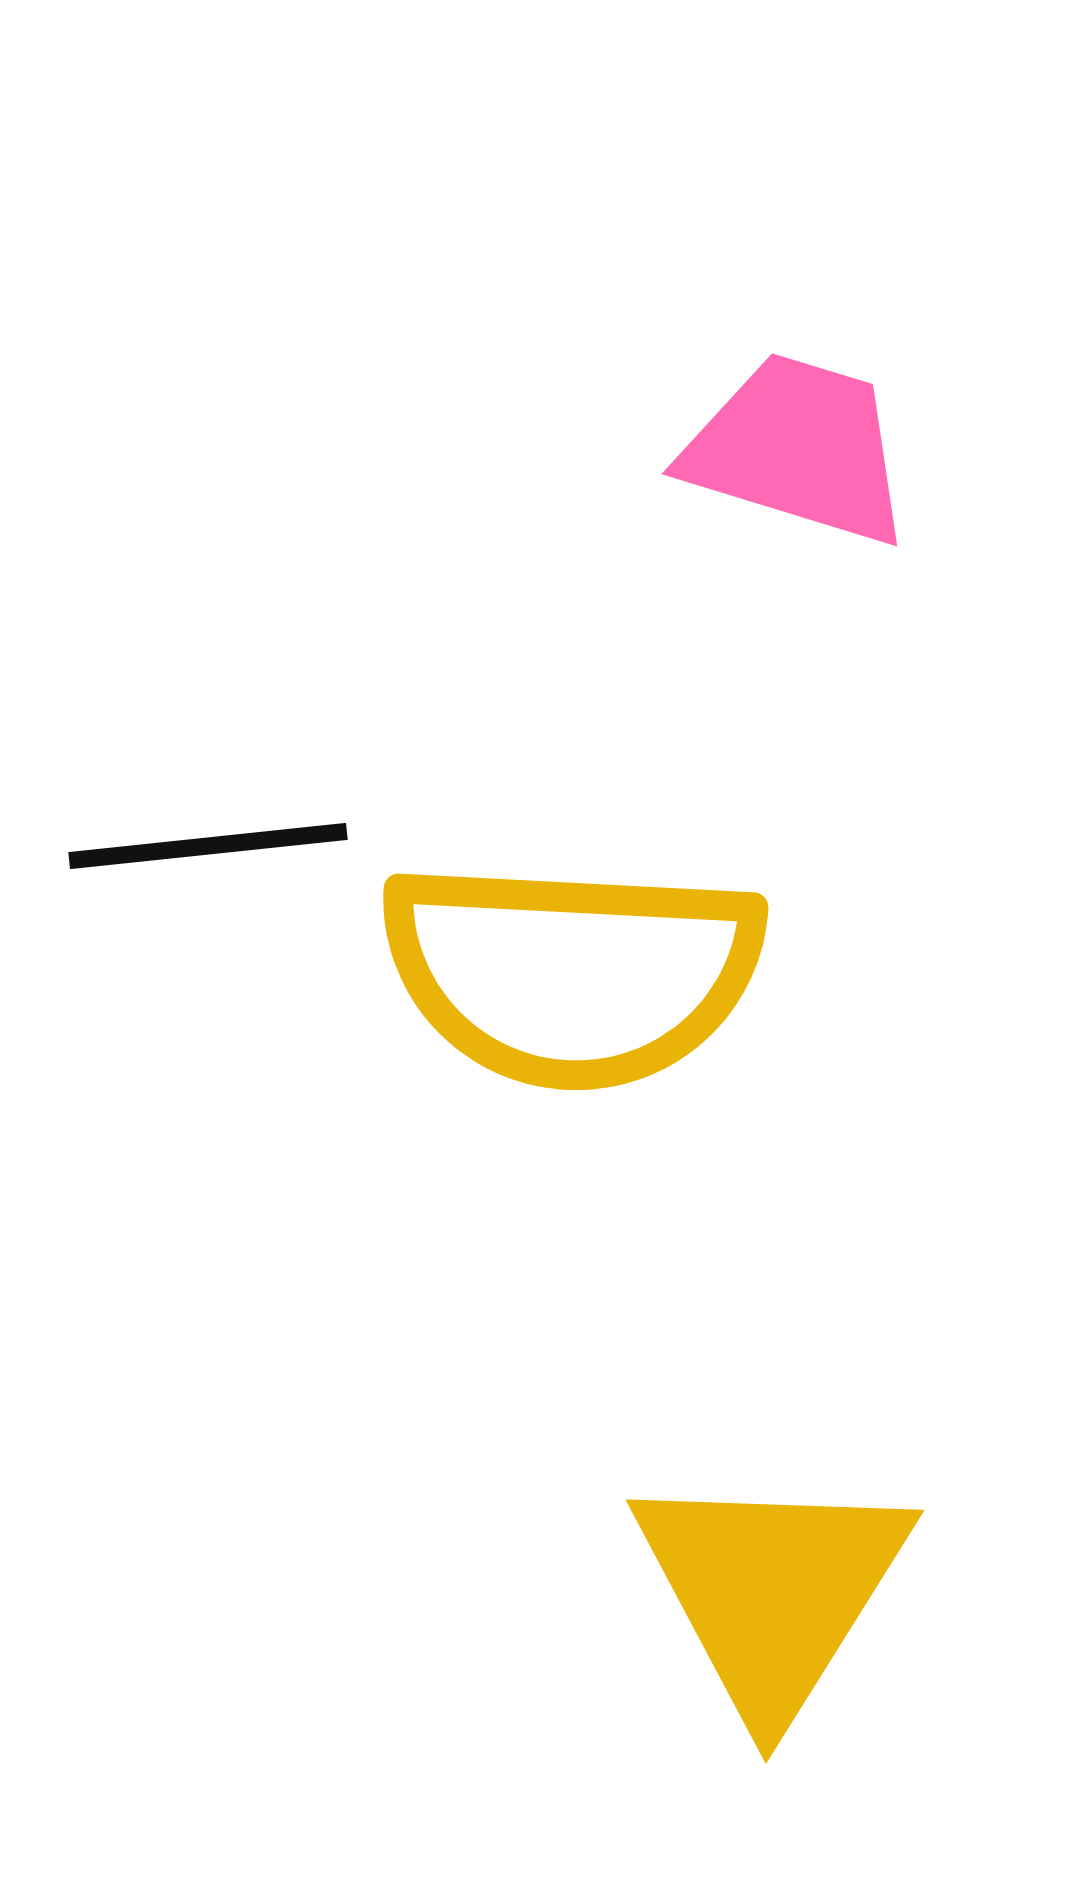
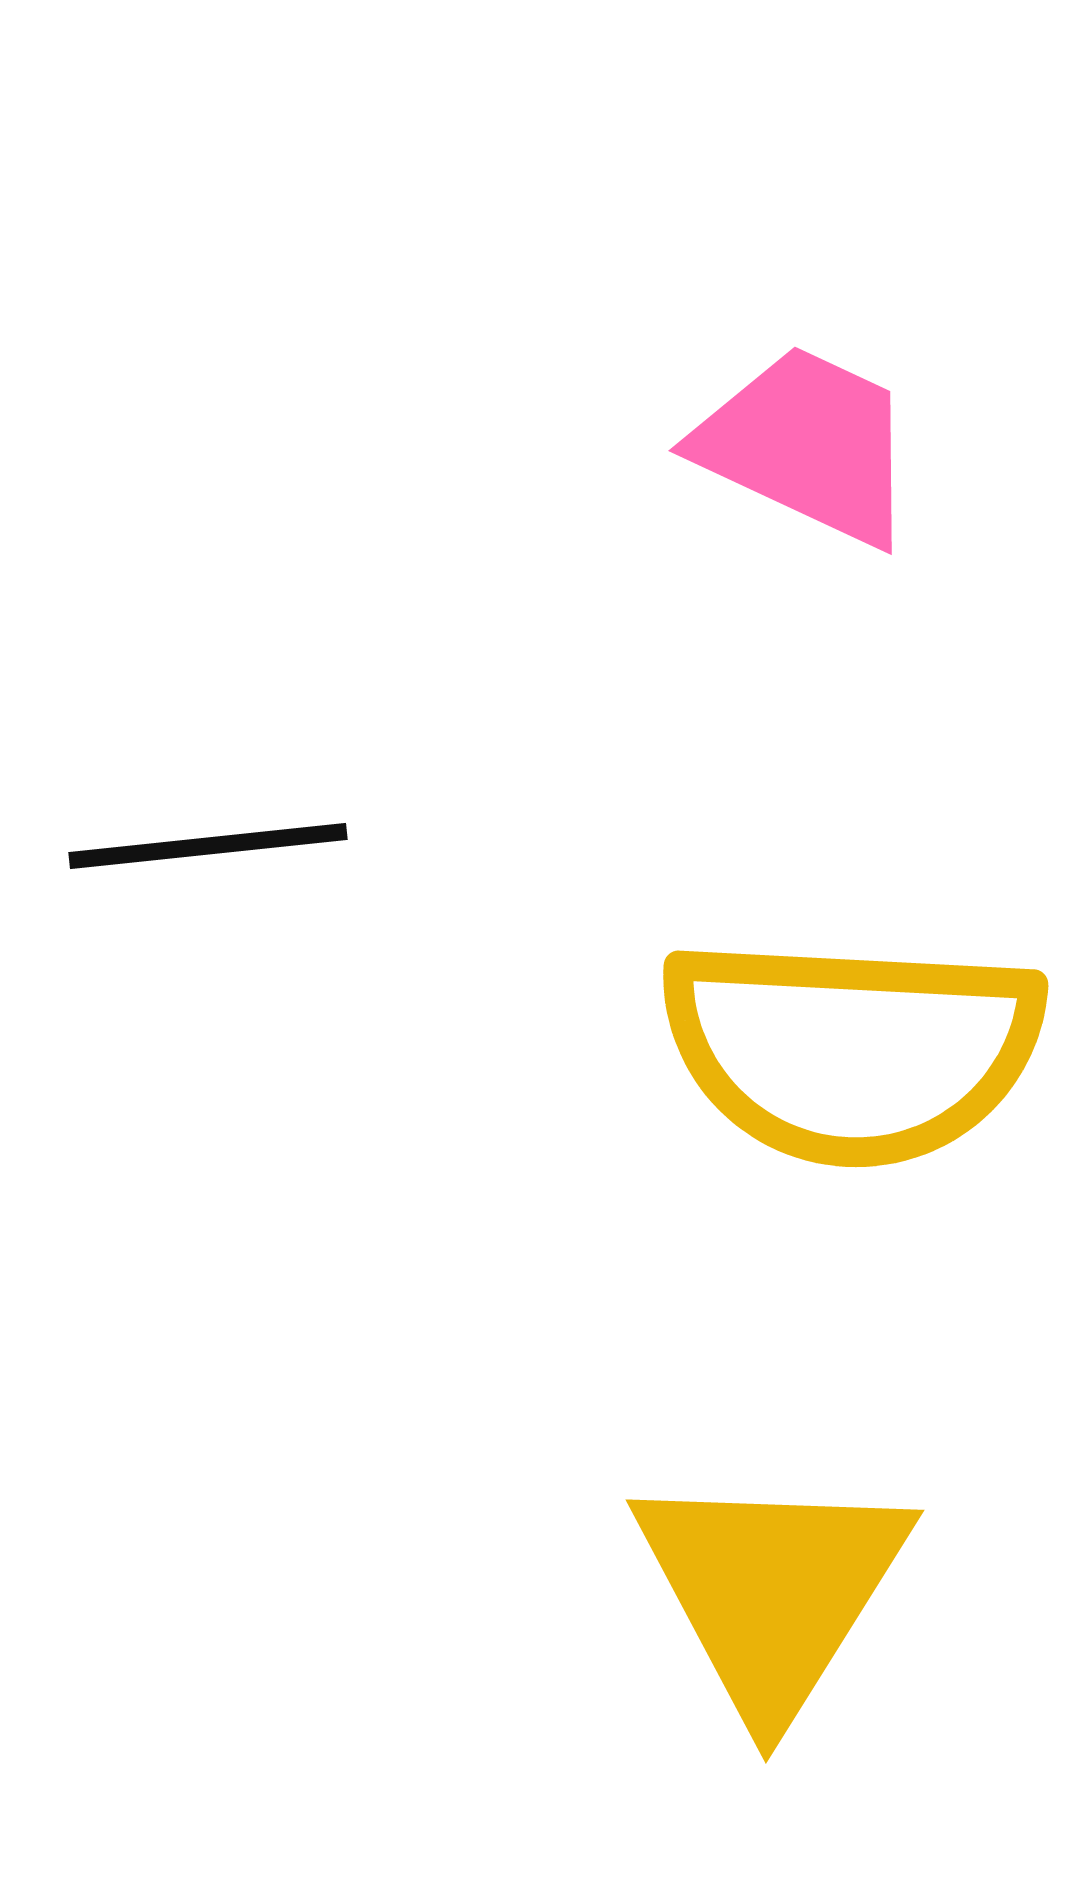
pink trapezoid: moved 9 px right, 4 px up; rotated 8 degrees clockwise
yellow semicircle: moved 280 px right, 77 px down
